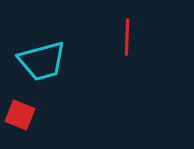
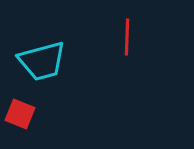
red square: moved 1 px up
